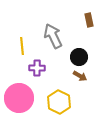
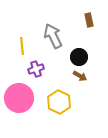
purple cross: moved 1 px left, 1 px down; rotated 21 degrees counterclockwise
